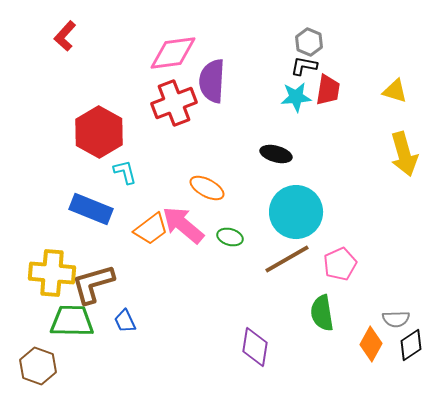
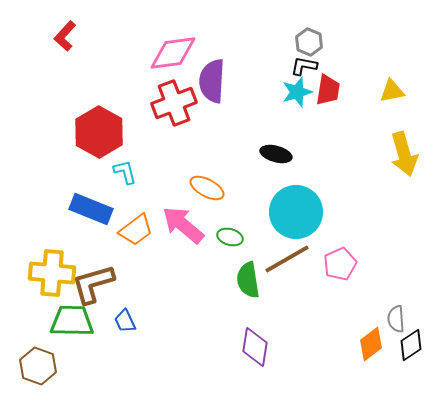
yellow triangle: moved 3 px left; rotated 28 degrees counterclockwise
cyan star: moved 1 px right, 5 px up; rotated 12 degrees counterclockwise
orange trapezoid: moved 15 px left, 1 px down
green semicircle: moved 74 px left, 33 px up
gray semicircle: rotated 88 degrees clockwise
orange diamond: rotated 24 degrees clockwise
